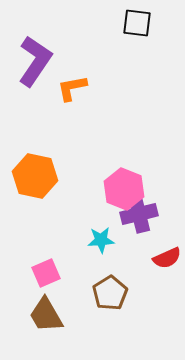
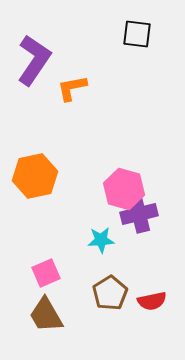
black square: moved 11 px down
purple L-shape: moved 1 px left, 1 px up
orange hexagon: rotated 24 degrees counterclockwise
pink hexagon: rotated 6 degrees counterclockwise
red semicircle: moved 15 px left, 43 px down; rotated 12 degrees clockwise
